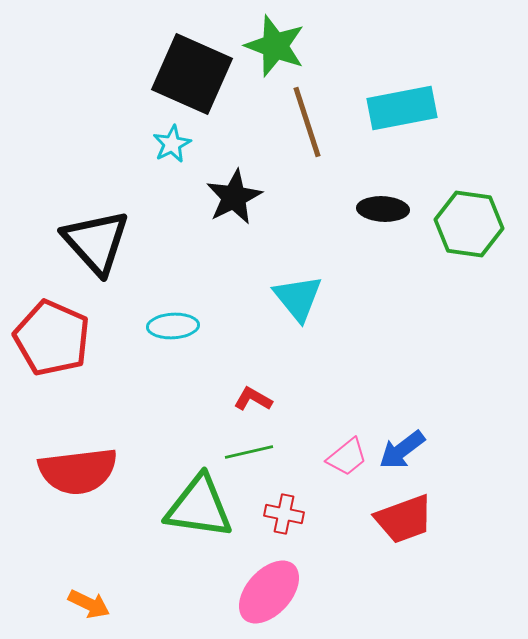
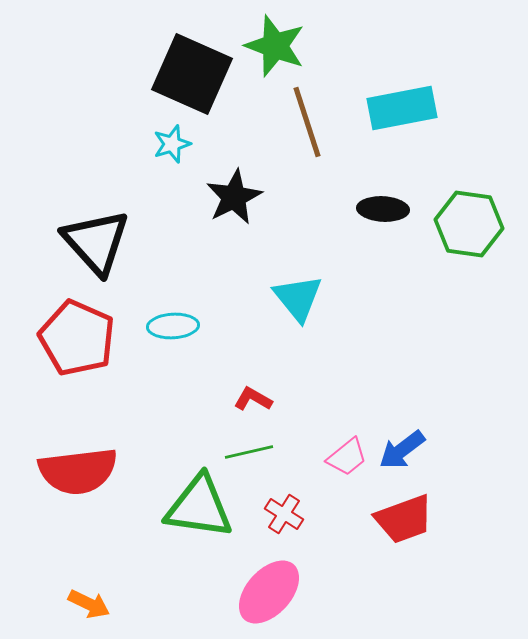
cyan star: rotated 9 degrees clockwise
red pentagon: moved 25 px right
red cross: rotated 21 degrees clockwise
